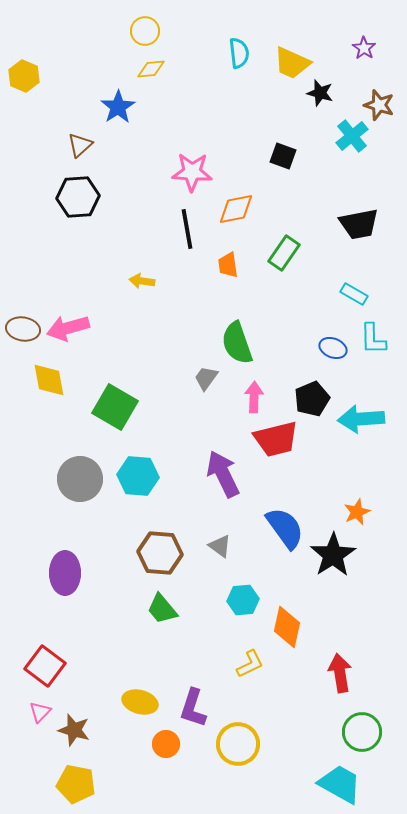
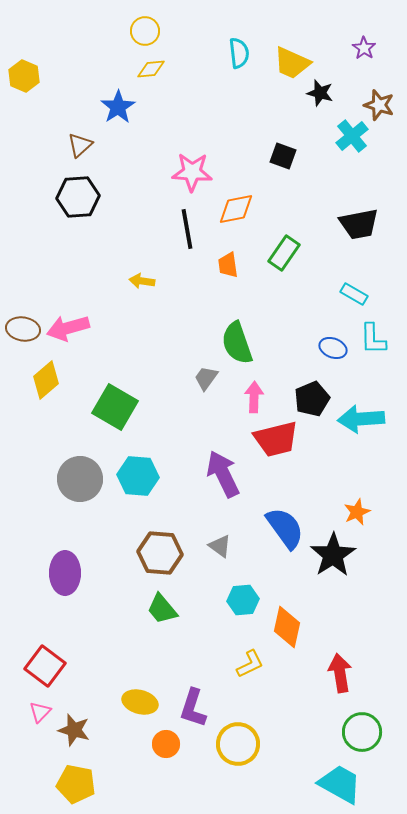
yellow diamond at (49, 380): moved 3 px left; rotated 60 degrees clockwise
